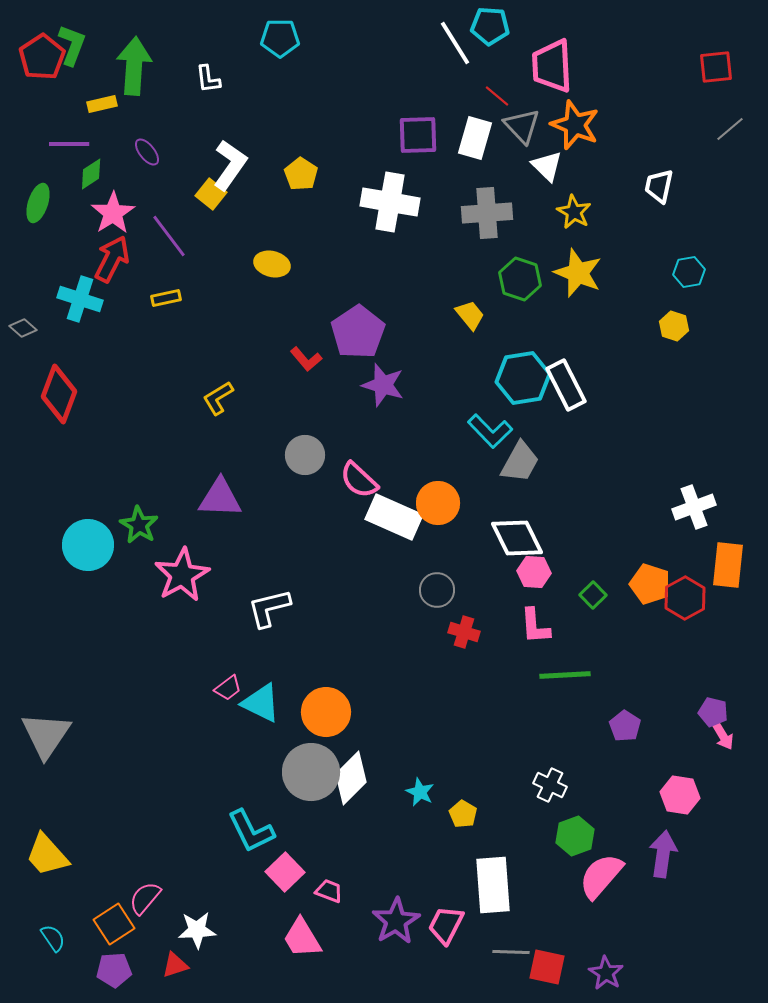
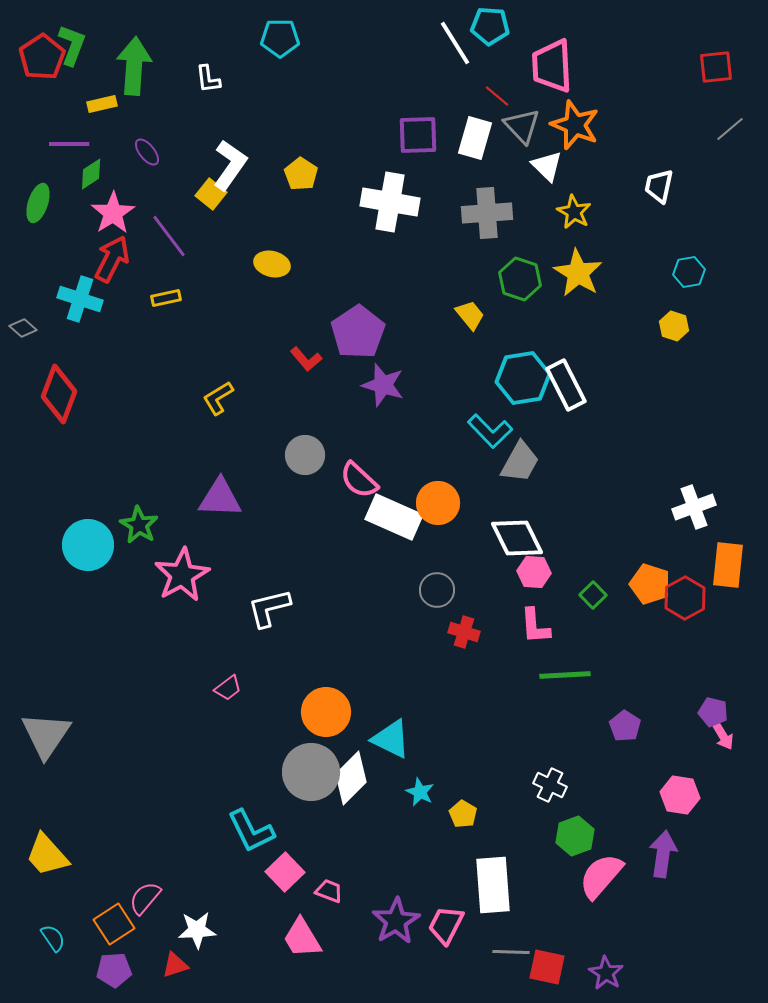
yellow star at (578, 273): rotated 9 degrees clockwise
cyan triangle at (261, 703): moved 130 px right, 36 px down
